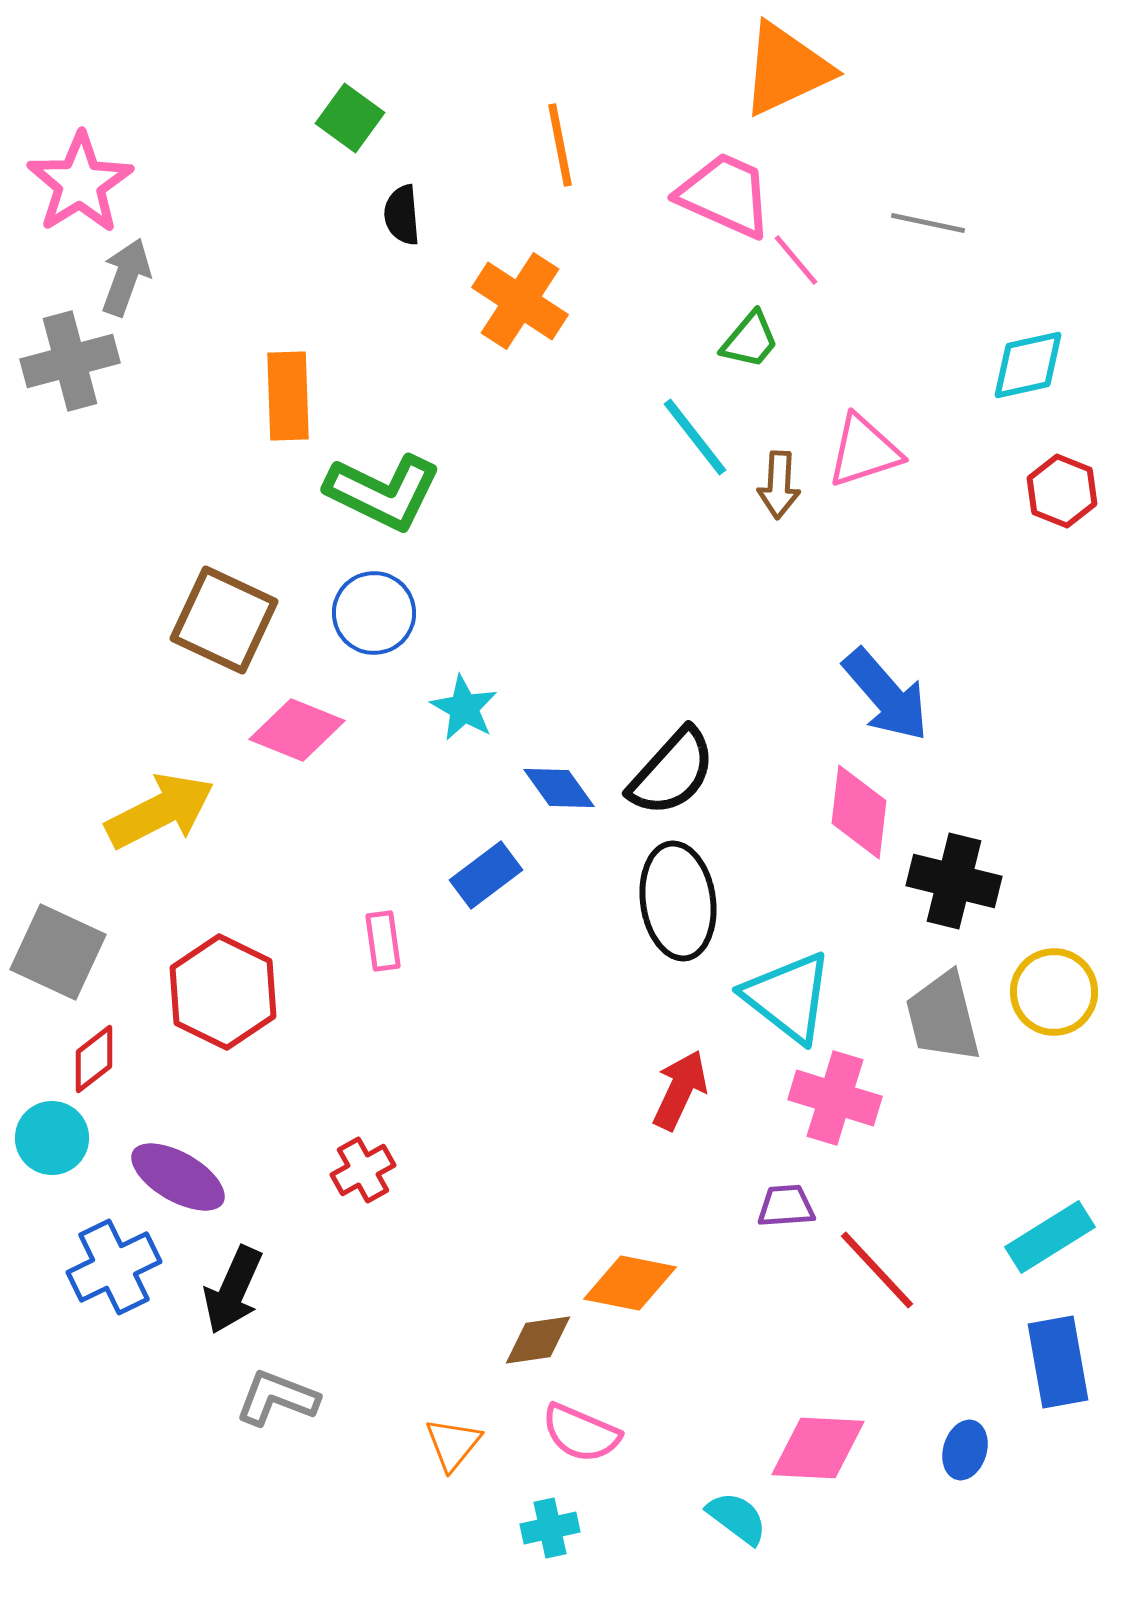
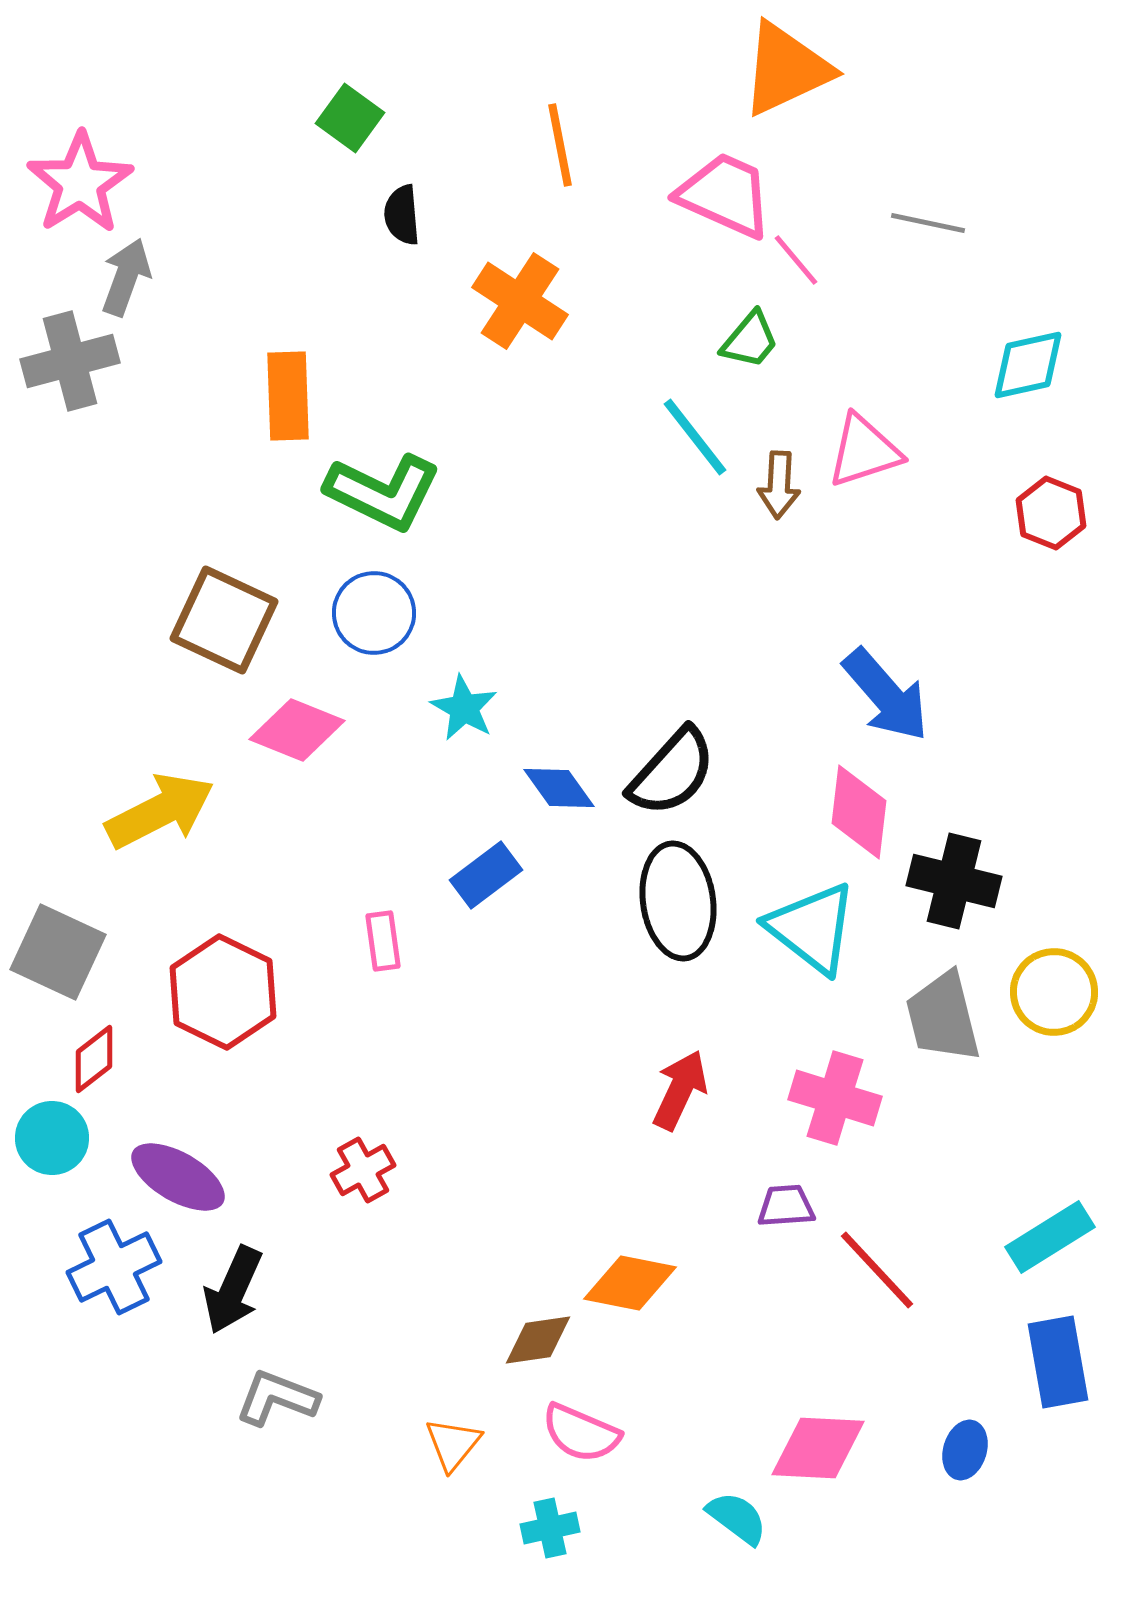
red hexagon at (1062, 491): moved 11 px left, 22 px down
cyan triangle at (788, 997): moved 24 px right, 69 px up
